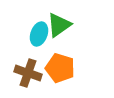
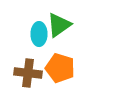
cyan ellipse: rotated 20 degrees counterclockwise
brown cross: rotated 12 degrees counterclockwise
